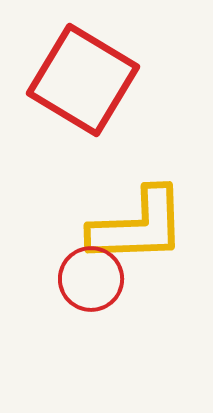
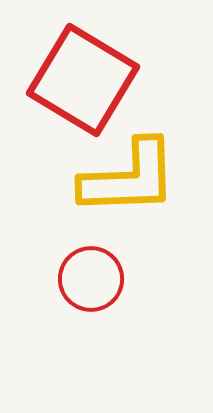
yellow L-shape: moved 9 px left, 48 px up
